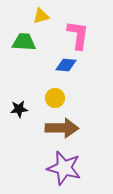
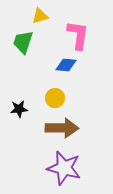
yellow triangle: moved 1 px left
green trapezoid: moved 1 px left; rotated 75 degrees counterclockwise
